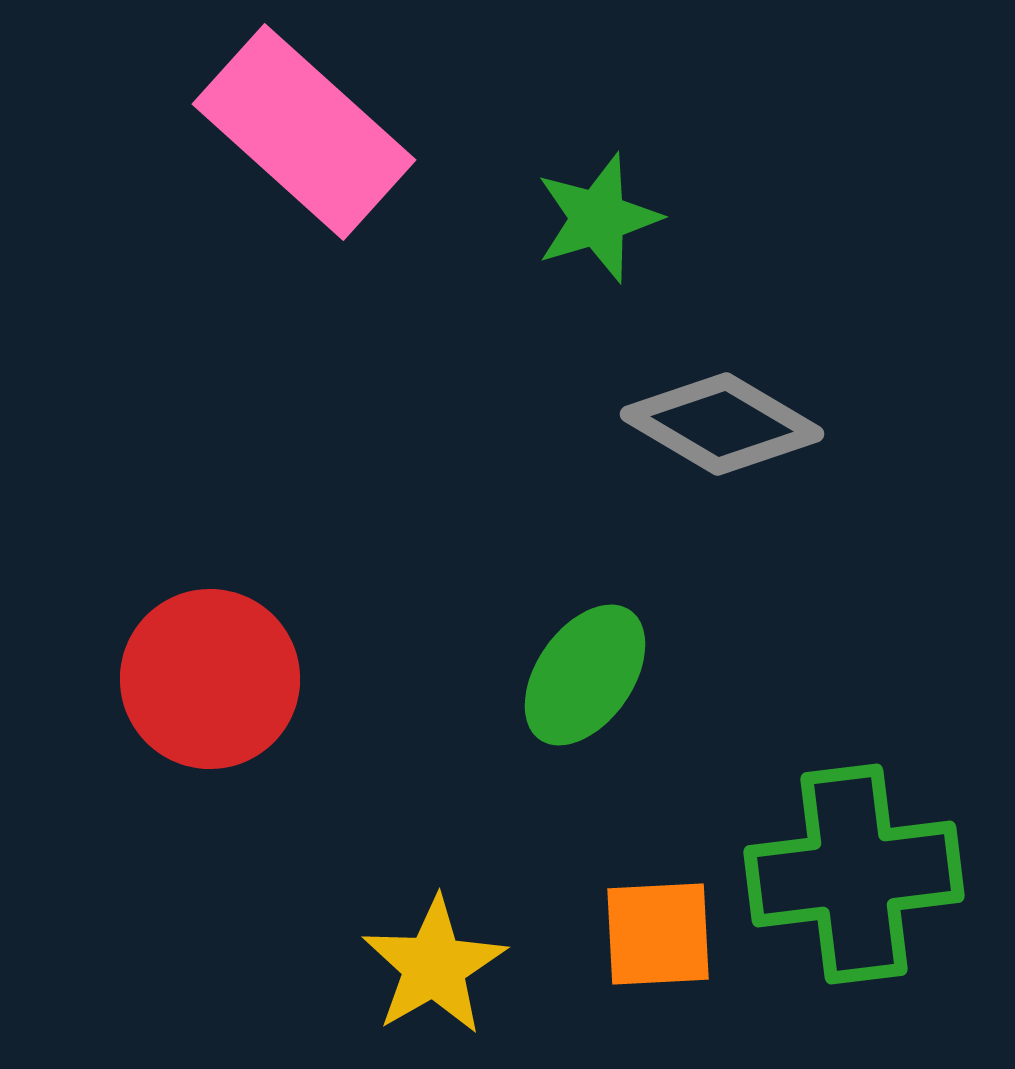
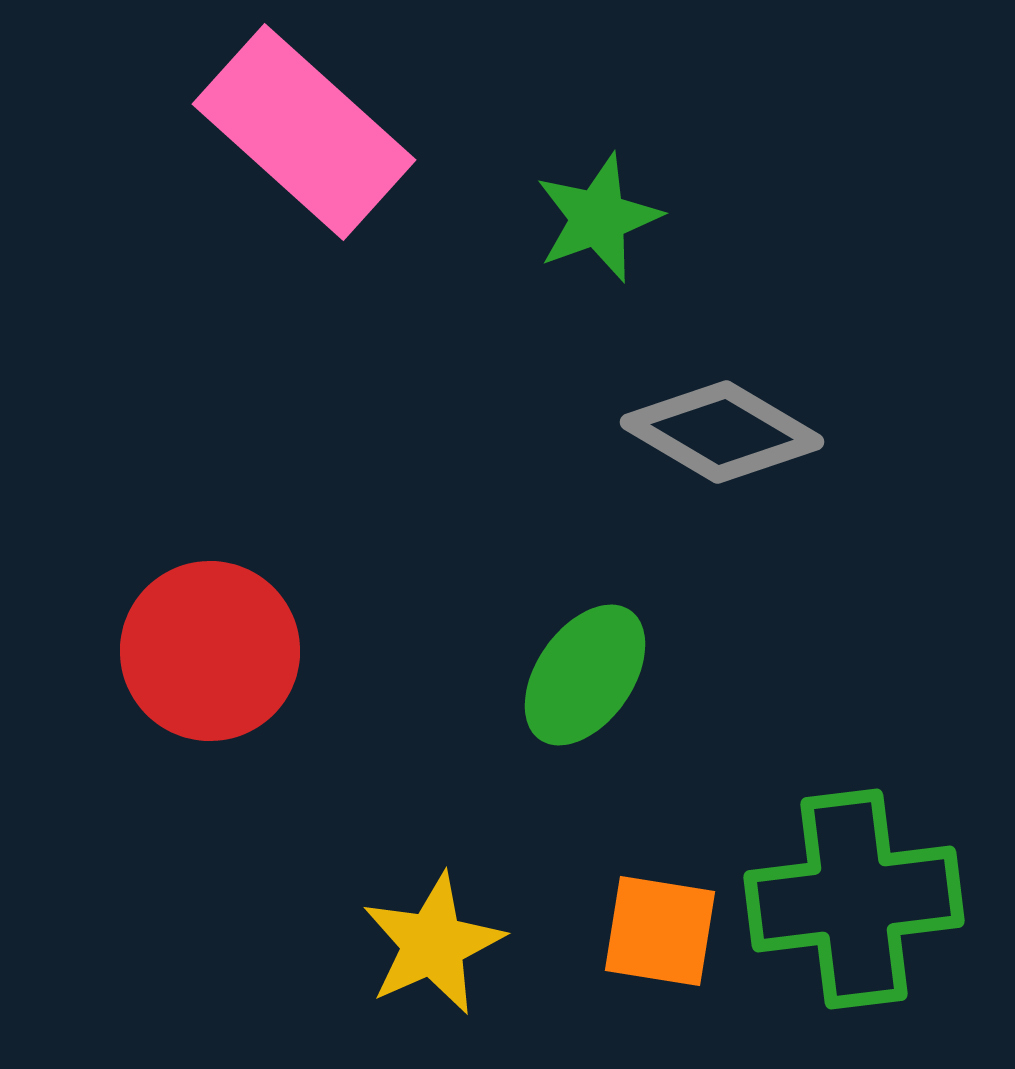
green star: rotated 3 degrees counterclockwise
gray diamond: moved 8 px down
red circle: moved 28 px up
green cross: moved 25 px down
orange square: moved 2 px right, 3 px up; rotated 12 degrees clockwise
yellow star: moved 1 px left, 22 px up; rotated 6 degrees clockwise
